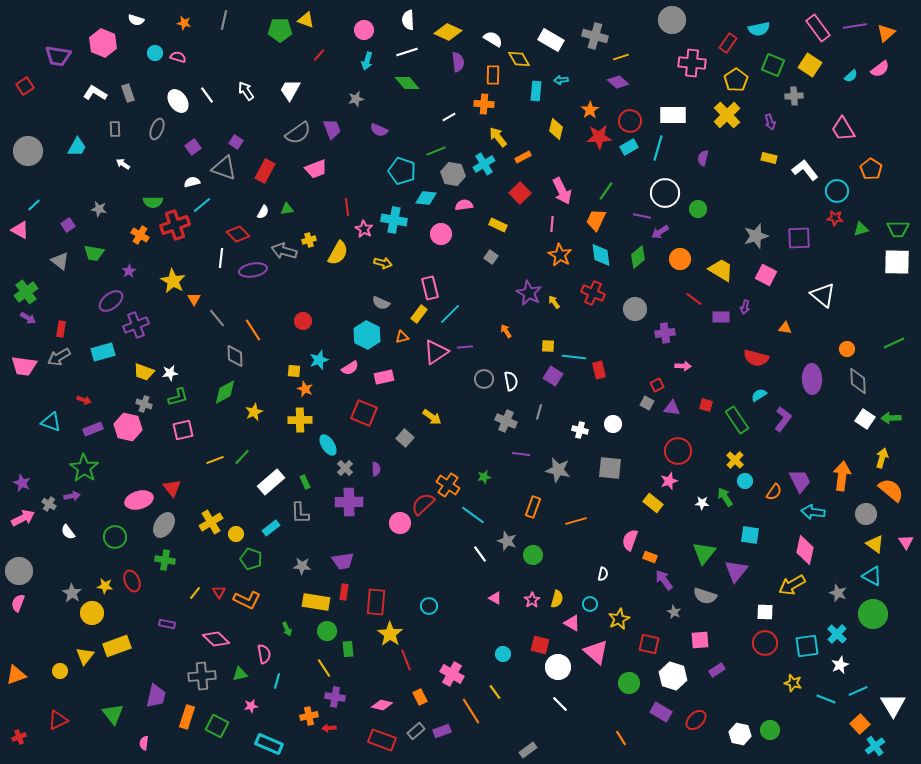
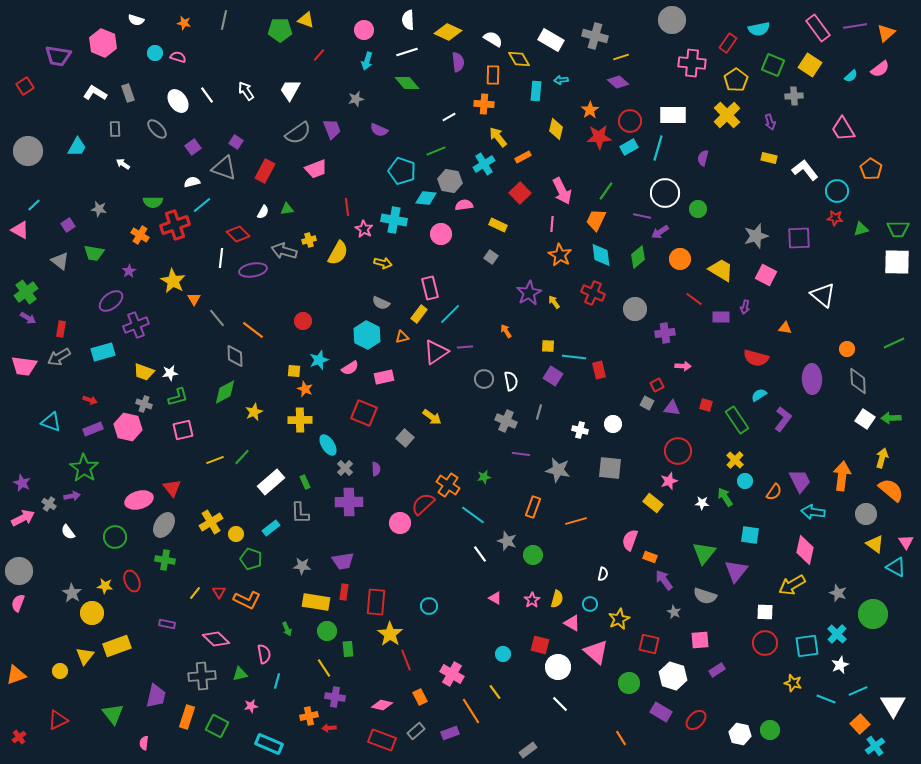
gray ellipse at (157, 129): rotated 65 degrees counterclockwise
gray hexagon at (453, 174): moved 3 px left, 7 px down
purple star at (529, 293): rotated 15 degrees clockwise
orange line at (253, 330): rotated 20 degrees counterclockwise
red arrow at (84, 400): moved 6 px right
cyan triangle at (872, 576): moved 24 px right, 9 px up
purple rectangle at (442, 731): moved 8 px right, 2 px down
red cross at (19, 737): rotated 16 degrees counterclockwise
